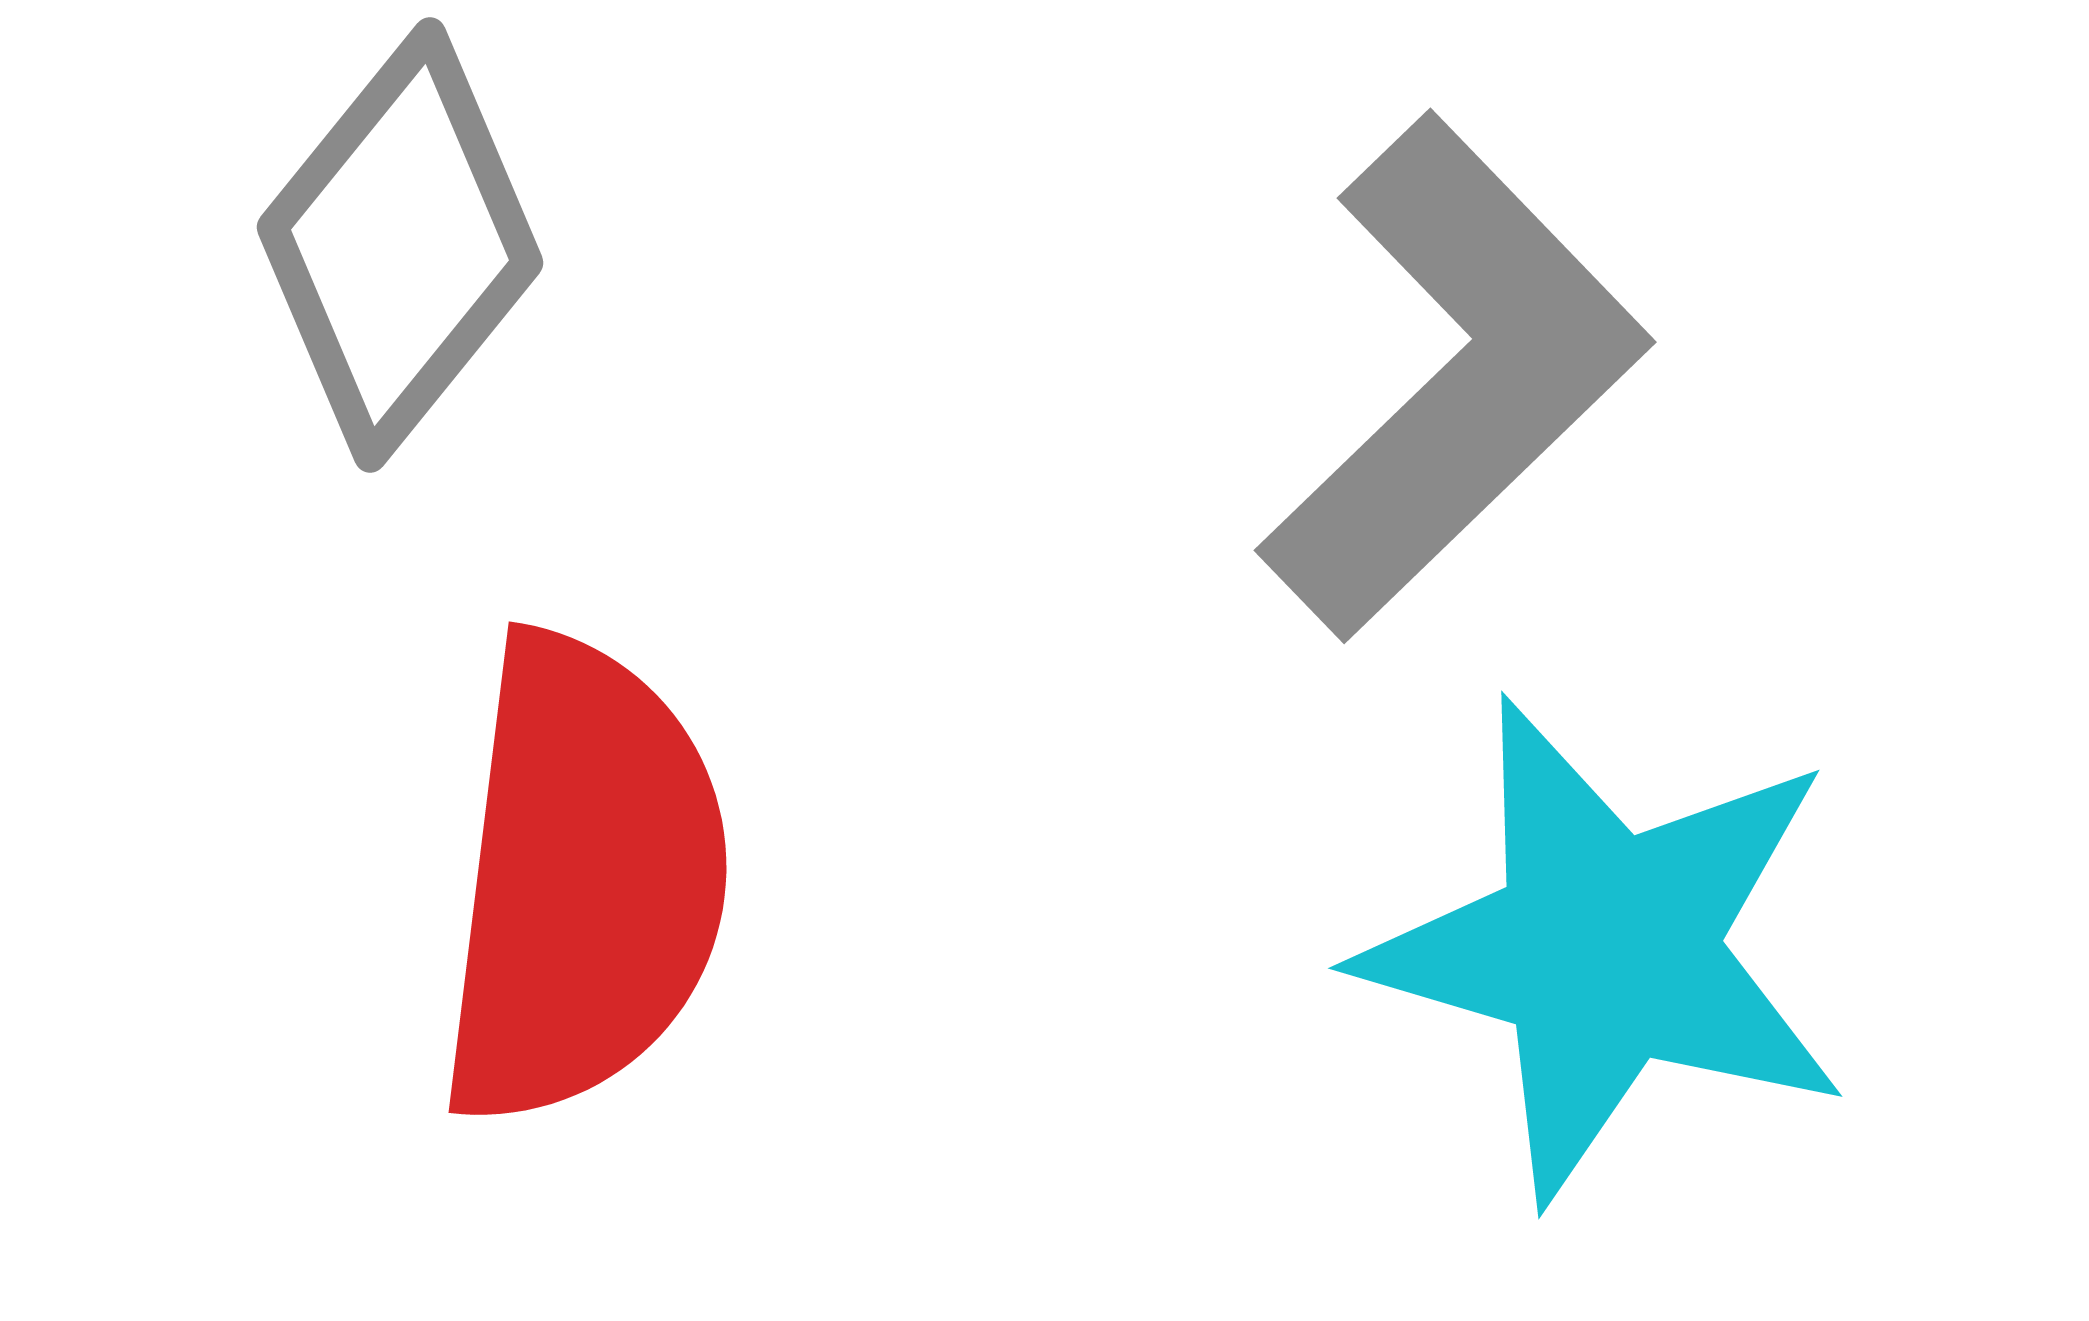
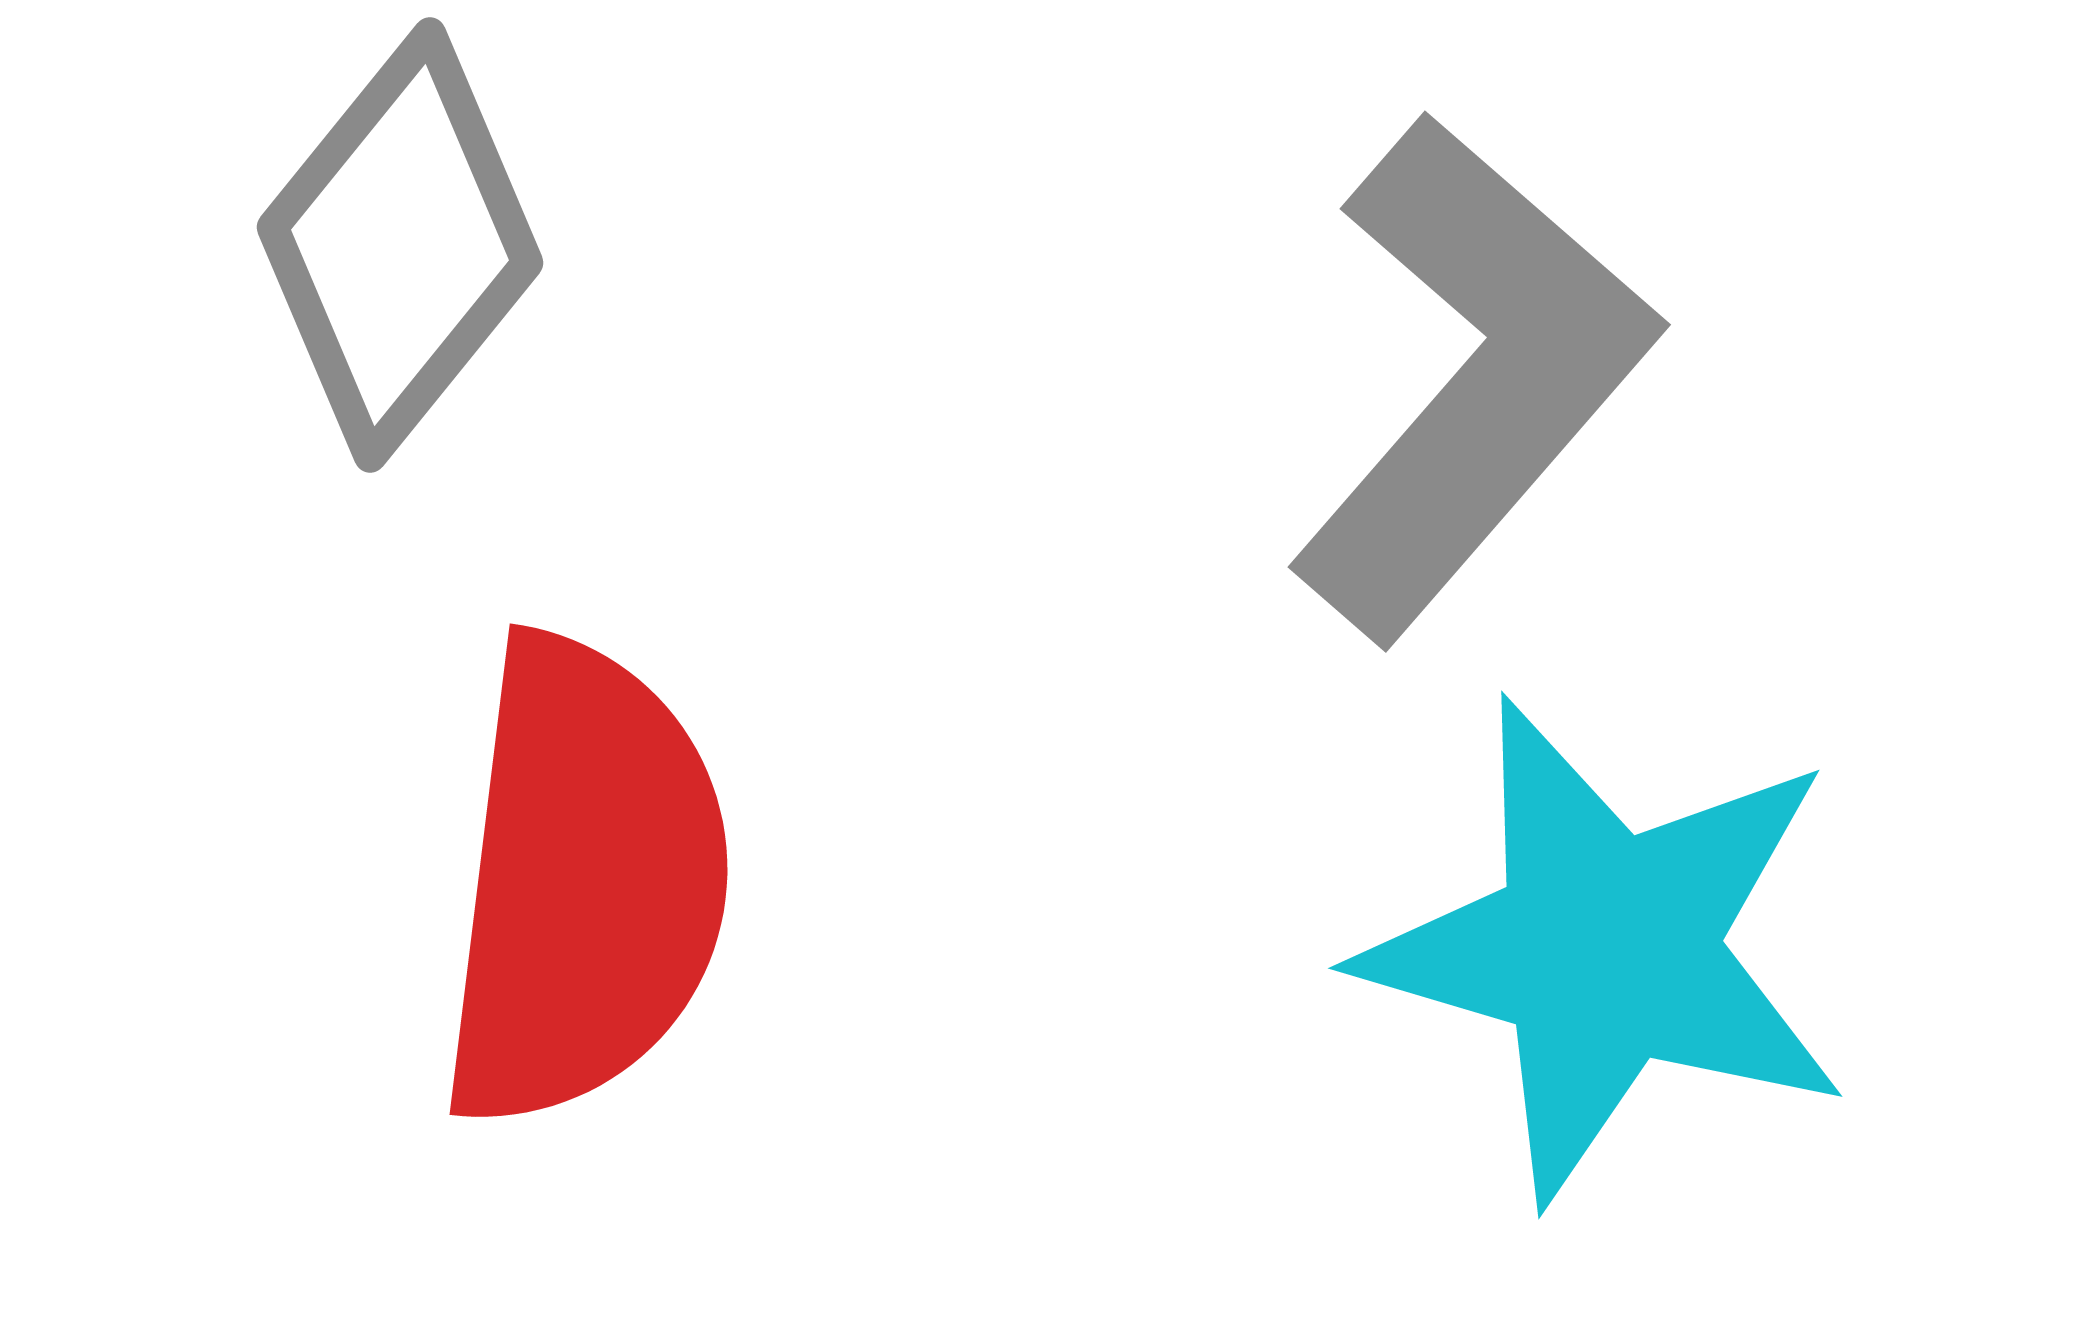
gray L-shape: moved 18 px right; rotated 5 degrees counterclockwise
red semicircle: moved 1 px right, 2 px down
